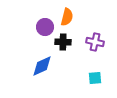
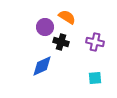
orange semicircle: rotated 72 degrees counterclockwise
black cross: moved 2 px left; rotated 14 degrees clockwise
